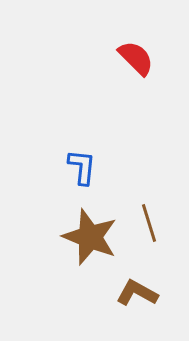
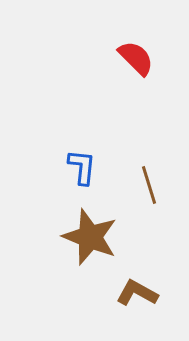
brown line: moved 38 px up
